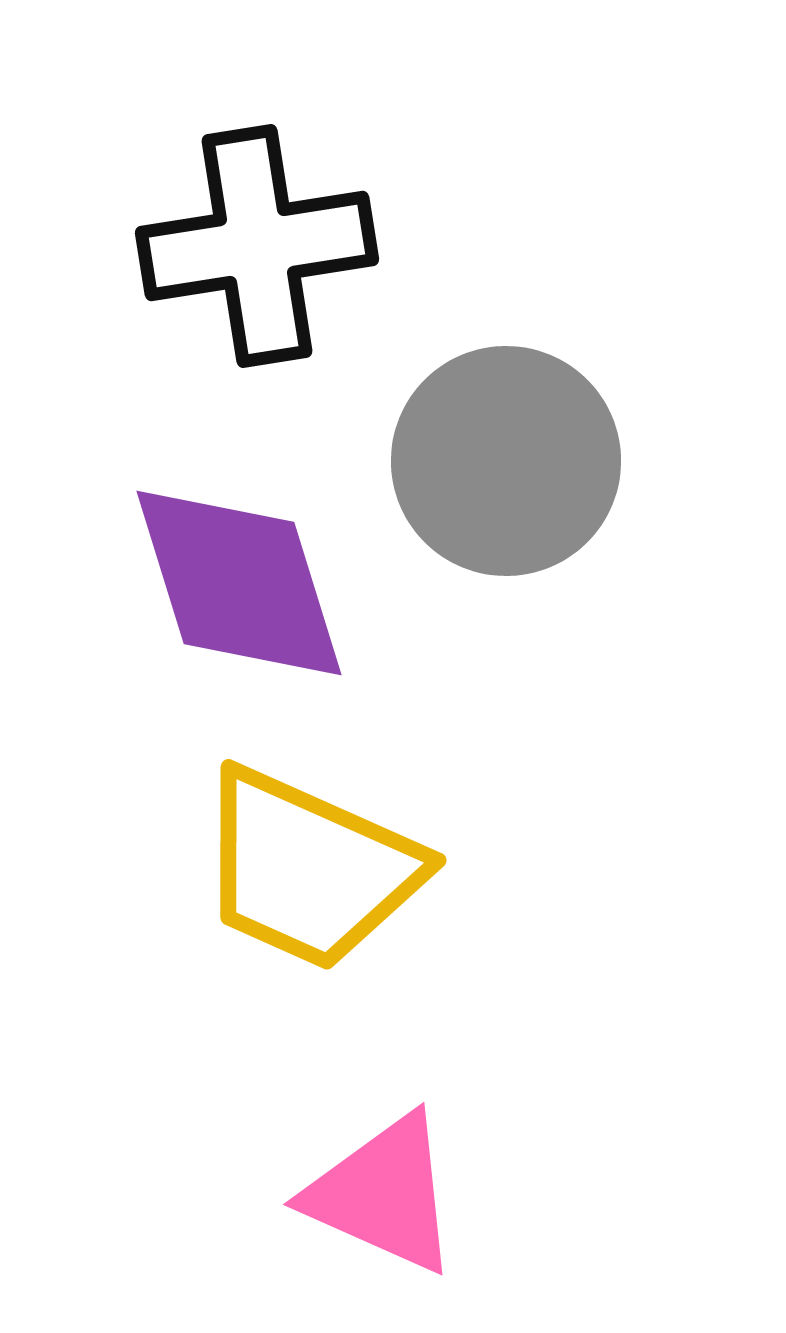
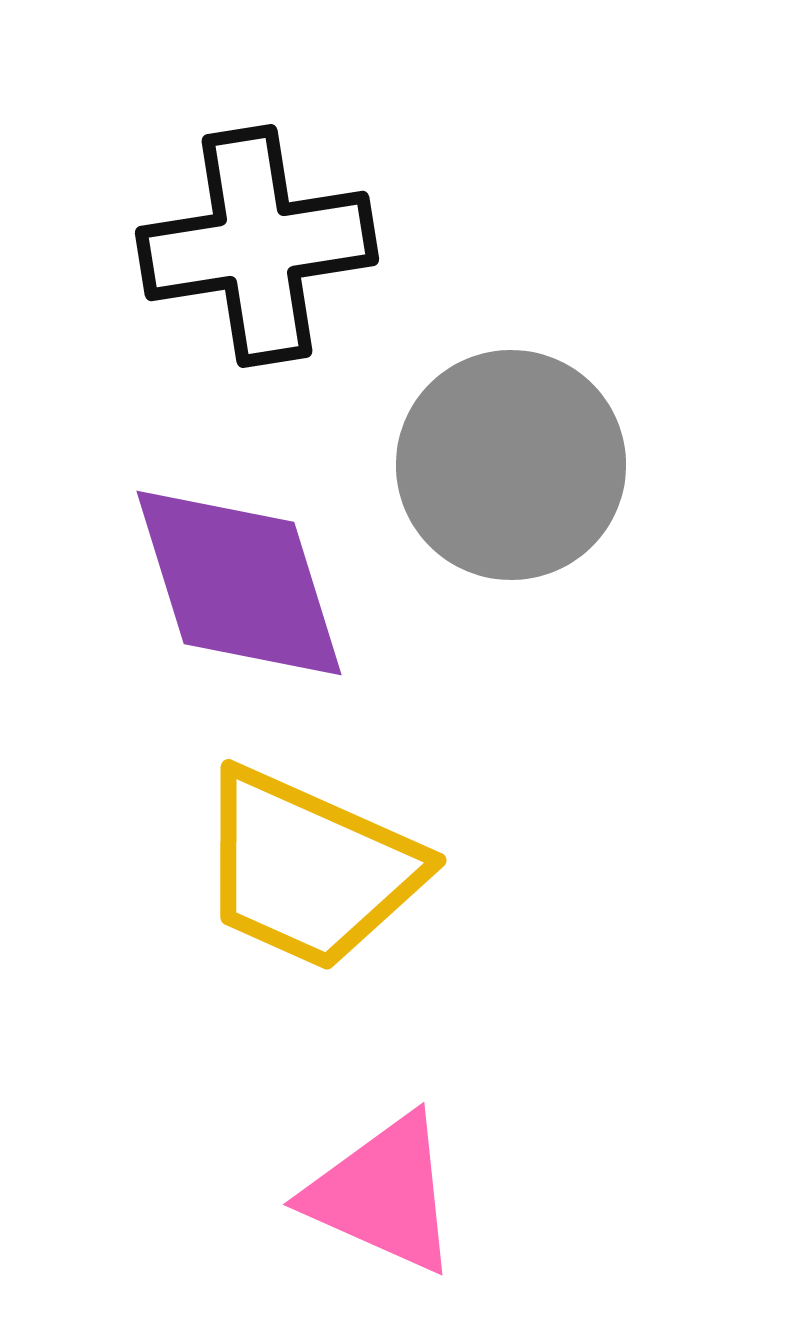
gray circle: moved 5 px right, 4 px down
